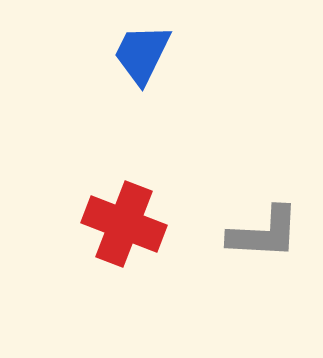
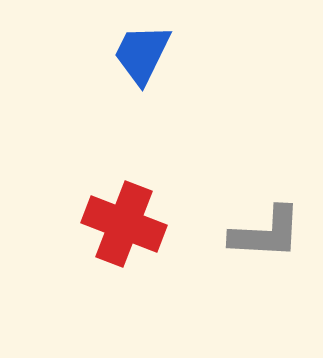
gray L-shape: moved 2 px right
